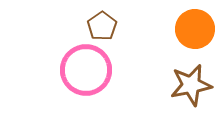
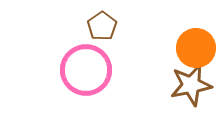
orange circle: moved 1 px right, 19 px down
